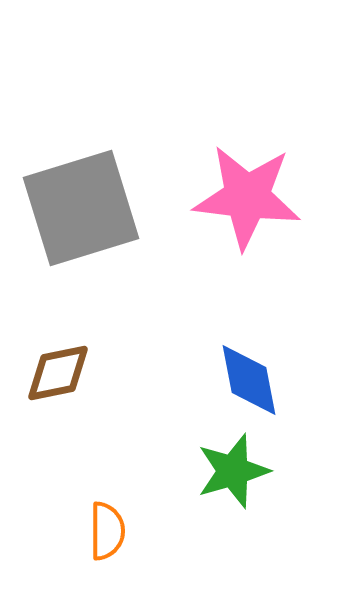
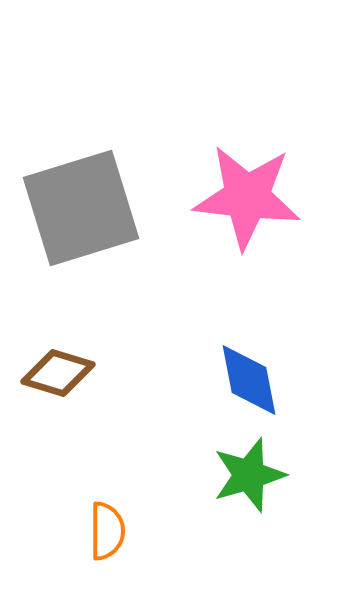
brown diamond: rotated 28 degrees clockwise
green star: moved 16 px right, 4 px down
